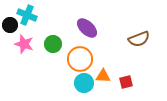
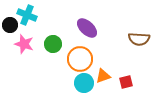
brown semicircle: rotated 25 degrees clockwise
orange triangle: rotated 21 degrees counterclockwise
